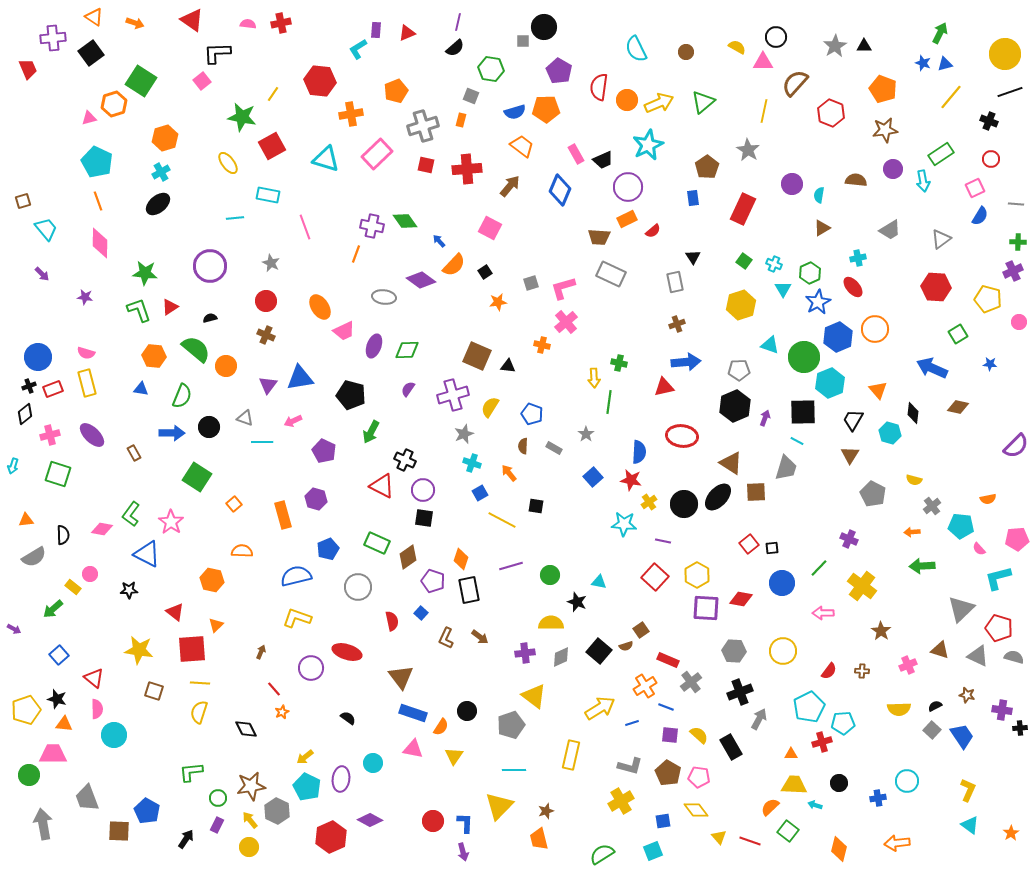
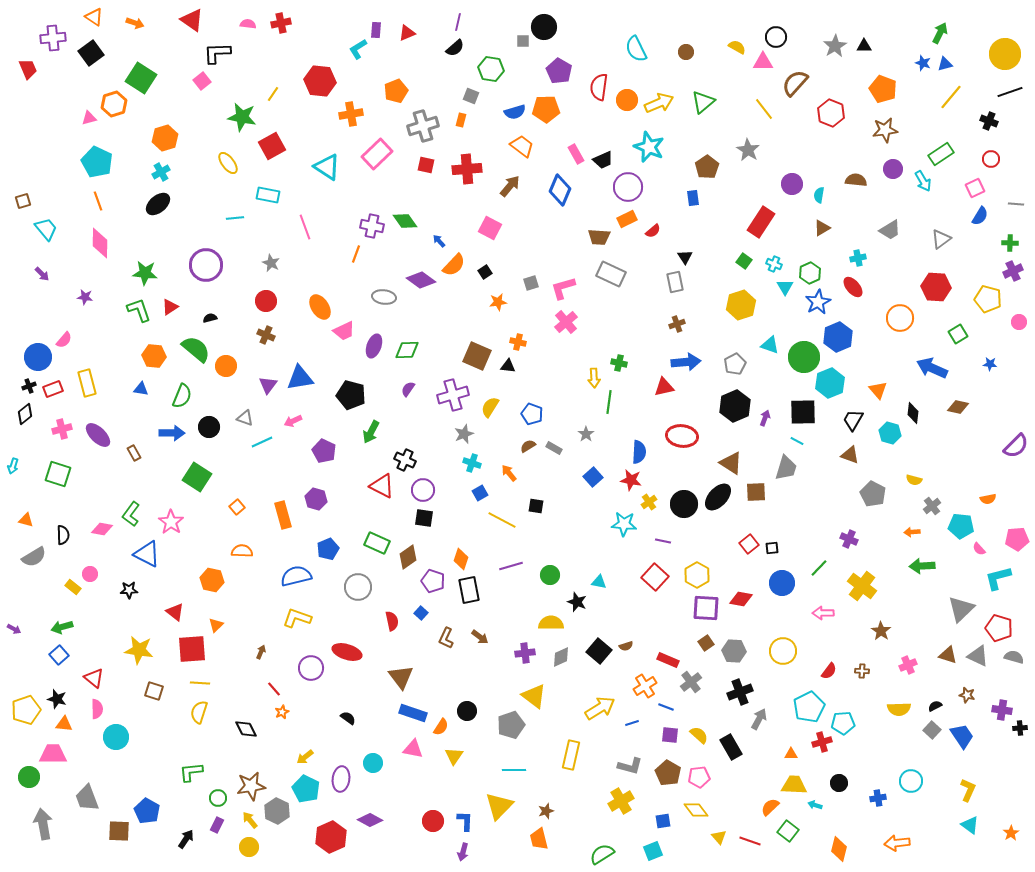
green square at (141, 81): moved 3 px up
yellow line at (764, 111): moved 2 px up; rotated 50 degrees counterclockwise
cyan star at (648, 145): moved 1 px right, 2 px down; rotated 24 degrees counterclockwise
cyan triangle at (326, 159): moved 1 px right, 8 px down; rotated 16 degrees clockwise
cyan arrow at (923, 181): rotated 20 degrees counterclockwise
red rectangle at (743, 209): moved 18 px right, 13 px down; rotated 8 degrees clockwise
green cross at (1018, 242): moved 8 px left, 1 px down
black triangle at (693, 257): moved 8 px left
purple circle at (210, 266): moved 4 px left, 1 px up
cyan triangle at (783, 289): moved 2 px right, 2 px up
orange circle at (875, 329): moved 25 px right, 11 px up
orange cross at (542, 345): moved 24 px left, 3 px up
pink semicircle at (86, 353): moved 22 px left, 13 px up; rotated 66 degrees counterclockwise
gray pentagon at (739, 370): moved 4 px left, 6 px up; rotated 25 degrees counterclockwise
pink cross at (50, 435): moved 12 px right, 6 px up
purple ellipse at (92, 435): moved 6 px right
cyan line at (262, 442): rotated 25 degrees counterclockwise
brown semicircle at (523, 446): moved 5 px right; rotated 56 degrees clockwise
brown triangle at (850, 455): rotated 42 degrees counterclockwise
orange square at (234, 504): moved 3 px right, 3 px down
orange triangle at (26, 520): rotated 21 degrees clockwise
green arrow at (53, 609): moved 9 px right, 18 px down; rotated 25 degrees clockwise
brown square at (641, 630): moved 65 px right, 13 px down
brown triangle at (940, 650): moved 8 px right, 5 px down
cyan circle at (114, 735): moved 2 px right, 2 px down
green circle at (29, 775): moved 2 px down
pink pentagon at (699, 777): rotated 15 degrees counterclockwise
cyan circle at (907, 781): moved 4 px right
cyan pentagon at (307, 787): moved 1 px left, 2 px down
blue L-shape at (465, 823): moved 2 px up
purple arrow at (463, 852): rotated 30 degrees clockwise
